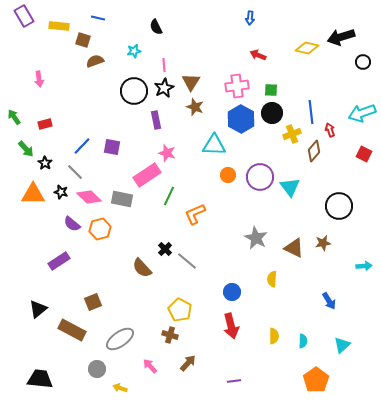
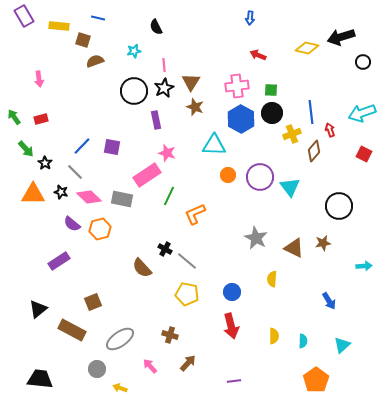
red rectangle at (45, 124): moved 4 px left, 5 px up
black cross at (165, 249): rotated 16 degrees counterclockwise
yellow pentagon at (180, 310): moved 7 px right, 16 px up; rotated 15 degrees counterclockwise
